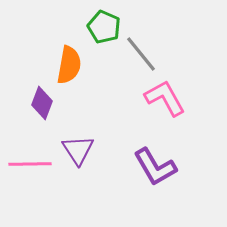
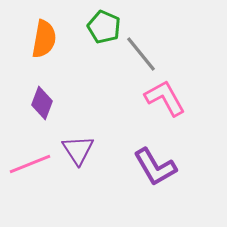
orange semicircle: moved 25 px left, 26 px up
pink line: rotated 21 degrees counterclockwise
